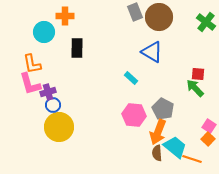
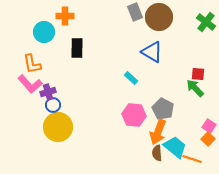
pink L-shape: rotated 25 degrees counterclockwise
yellow circle: moved 1 px left
